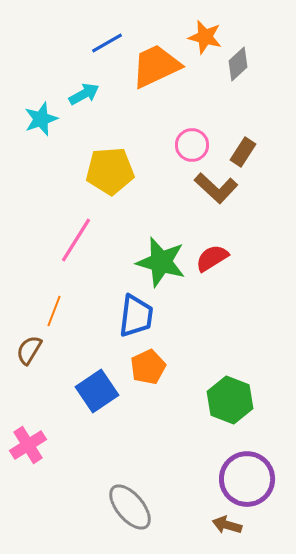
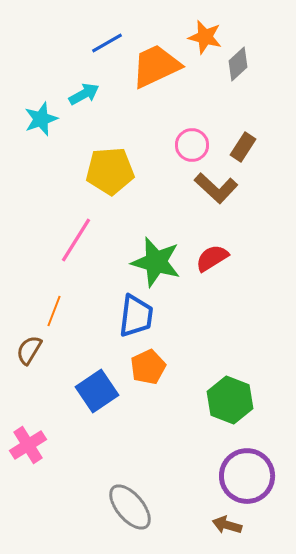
brown rectangle: moved 5 px up
green star: moved 5 px left
purple circle: moved 3 px up
